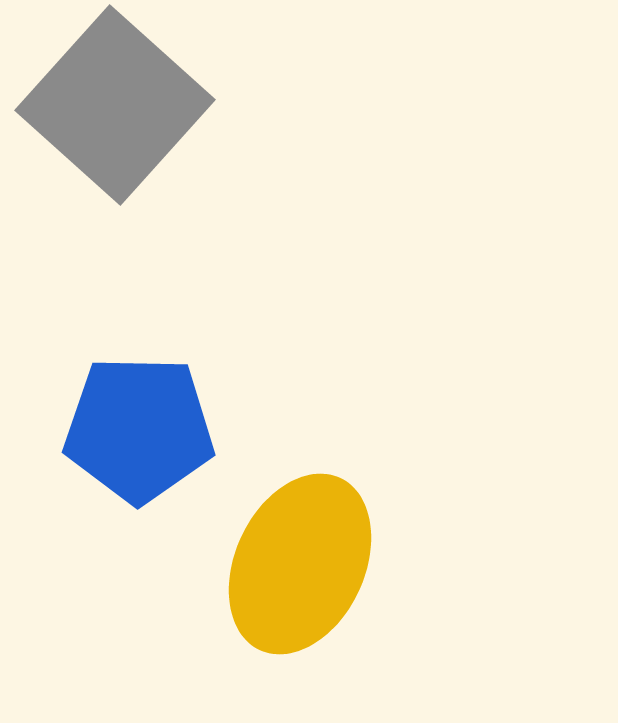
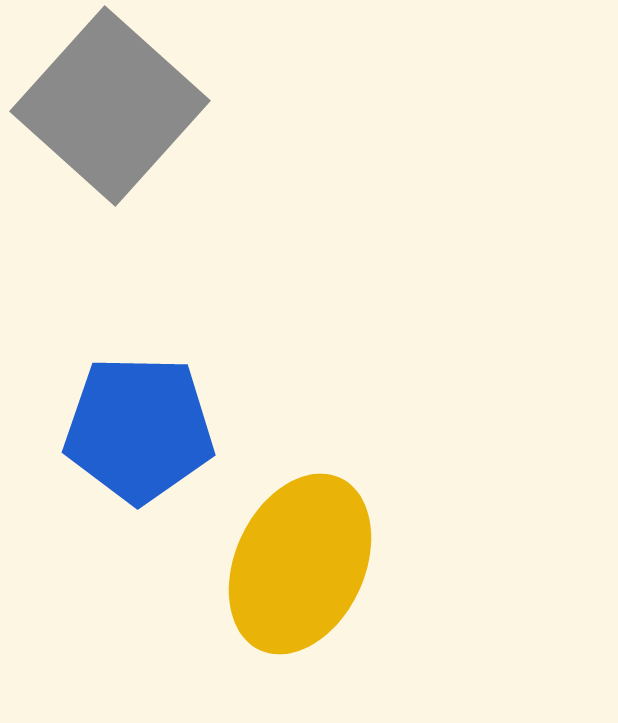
gray square: moved 5 px left, 1 px down
